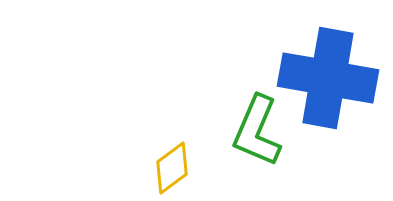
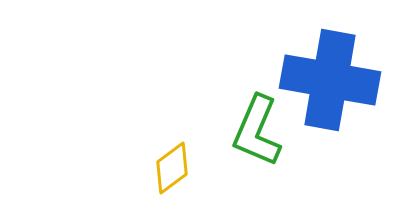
blue cross: moved 2 px right, 2 px down
